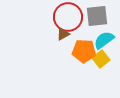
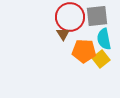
red circle: moved 2 px right
brown triangle: rotated 32 degrees counterclockwise
cyan semicircle: moved 1 px up; rotated 65 degrees counterclockwise
